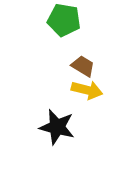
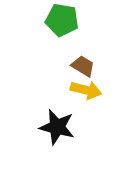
green pentagon: moved 2 px left
yellow arrow: moved 1 px left
